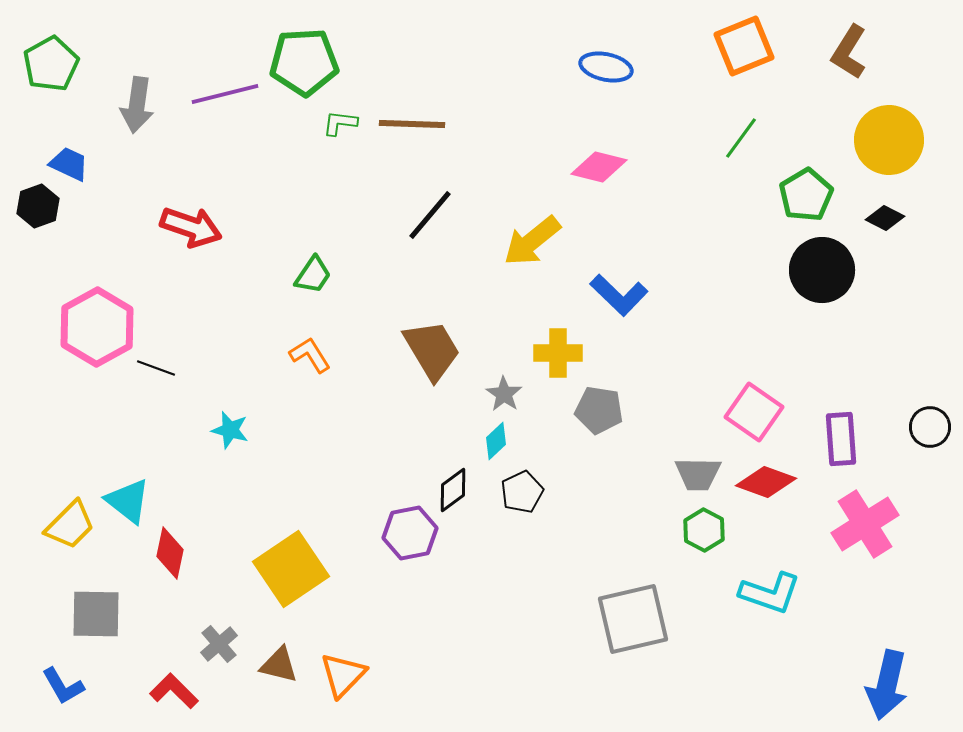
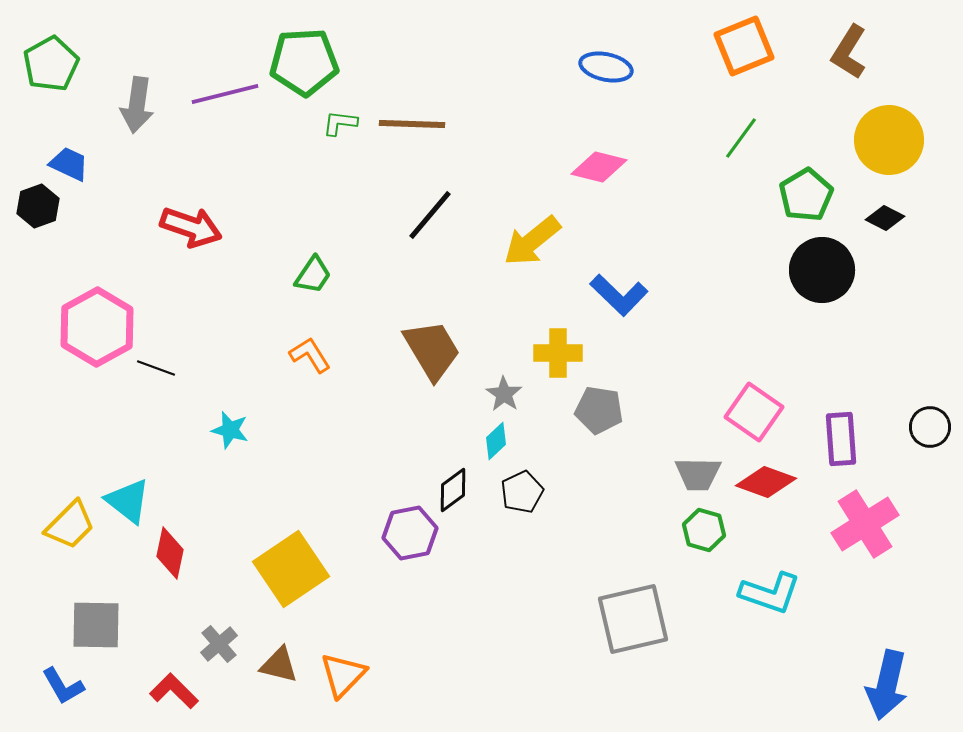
green hexagon at (704, 530): rotated 12 degrees counterclockwise
gray square at (96, 614): moved 11 px down
